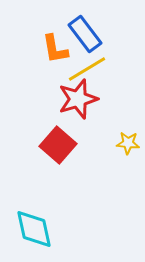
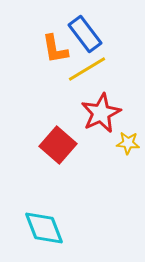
red star: moved 23 px right, 14 px down; rotated 9 degrees counterclockwise
cyan diamond: moved 10 px right, 1 px up; rotated 9 degrees counterclockwise
